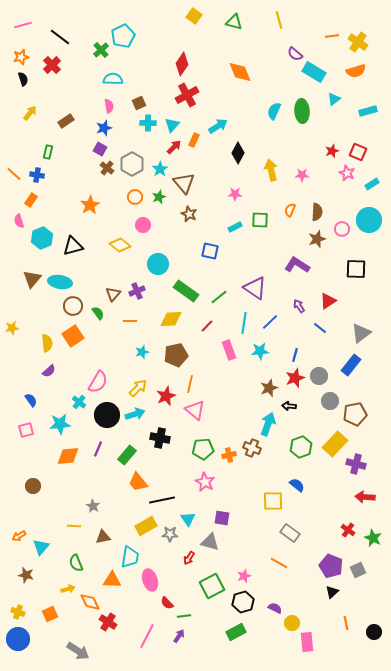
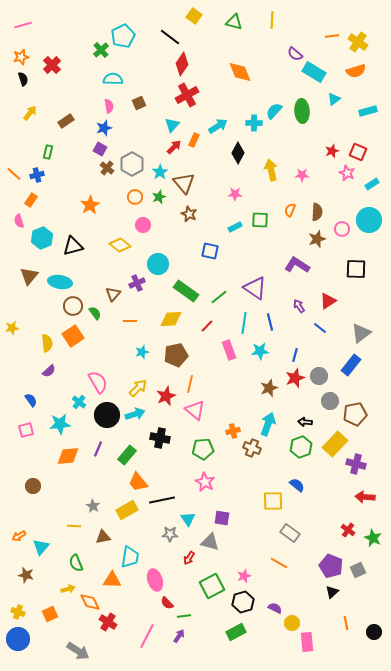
yellow line at (279, 20): moved 7 px left; rotated 18 degrees clockwise
black line at (60, 37): moved 110 px right
cyan semicircle at (274, 111): rotated 18 degrees clockwise
cyan cross at (148, 123): moved 106 px right
cyan star at (160, 169): moved 3 px down
blue cross at (37, 175): rotated 24 degrees counterclockwise
brown triangle at (32, 279): moved 3 px left, 3 px up
purple cross at (137, 291): moved 8 px up
green semicircle at (98, 313): moved 3 px left
blue line at (270, 322): rotated 60 degrees counterclockwise
pink semicircle at (98, 382): rotated 60 degrees counterclockwise
black arrow at (289, 406): moved 16 px right, 16 px down
orange cross at (229, 455): moved 4 px right, 24 px up
yellow rectangle at (146, 526): moved 19 px left, 16 px up
pink ellipse at (150, 580): moved 5 px right
